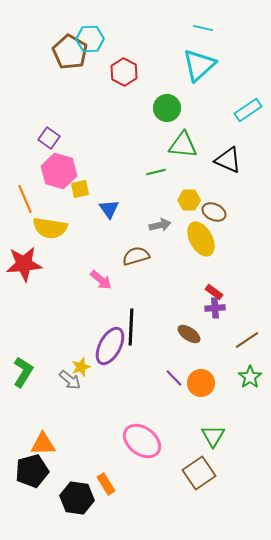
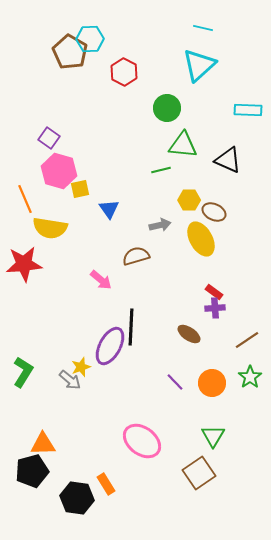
cyan rectangle at (248, 110): rotated 36 degrees clockwise
green line at (156, 172): moved 5 px right, 2 px up
purple line at (174, 378): moved 1 px right, 4 px down
orange circle at (201, 383): moved 11 px right
